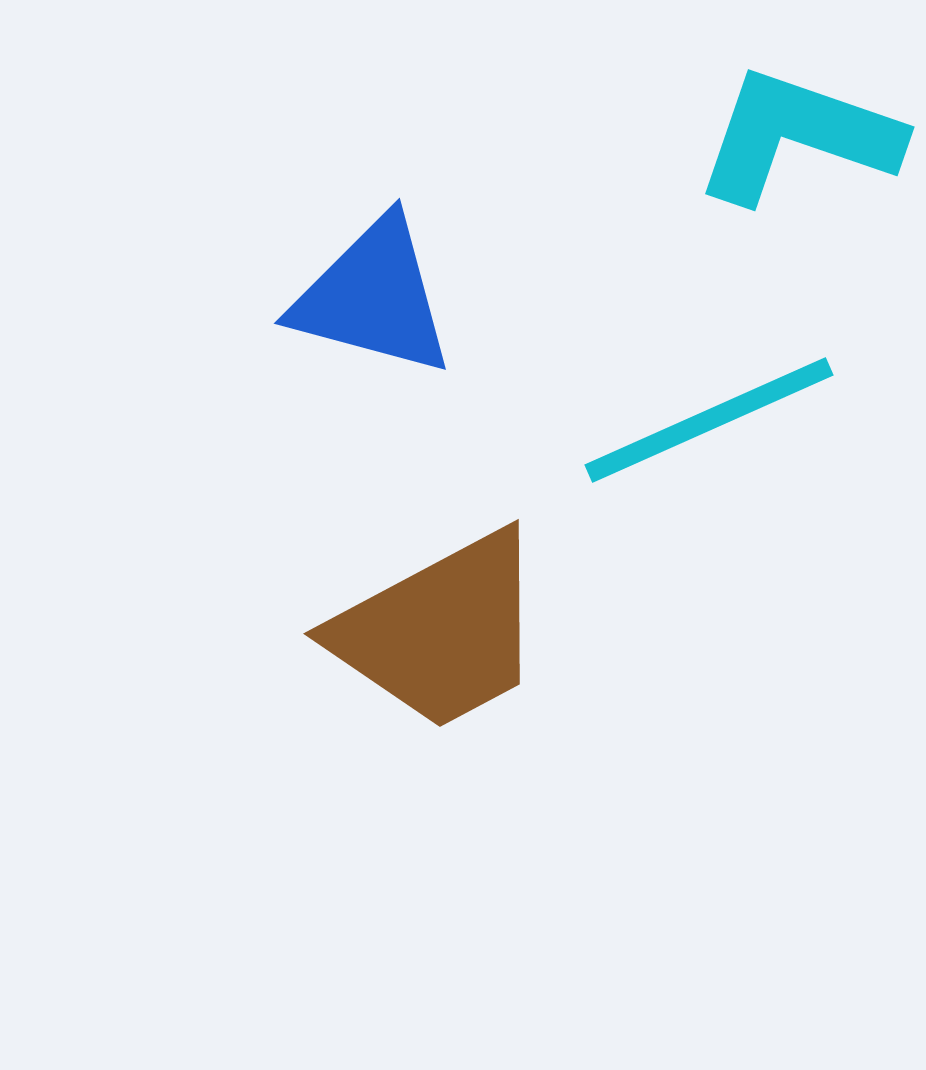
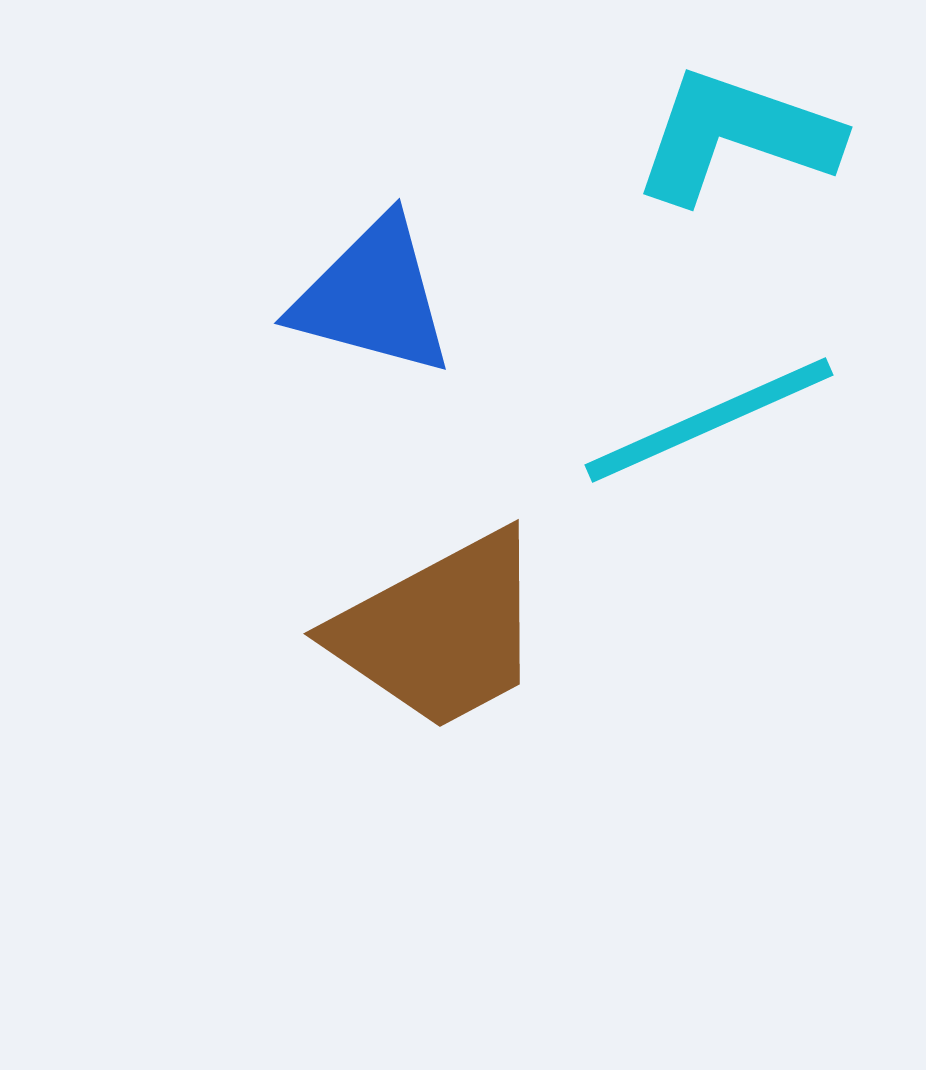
cyan L-shape: moved 62 px left
